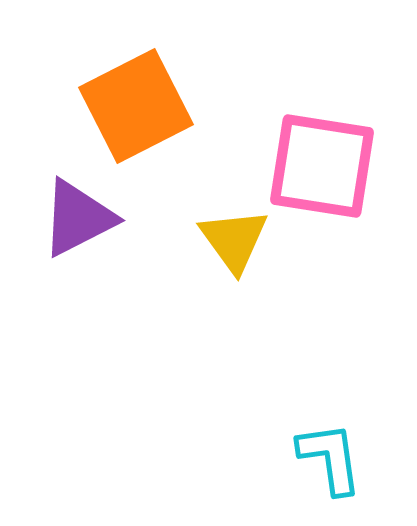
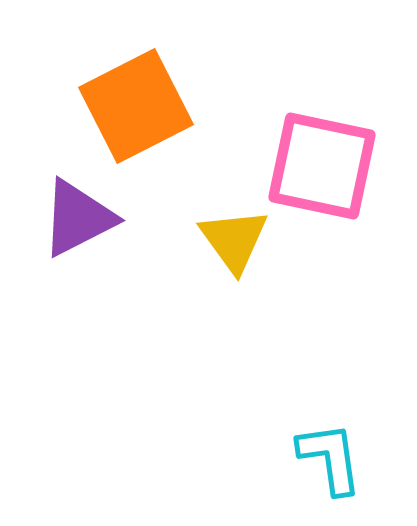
pink square: rotated 3 degrees clockwise
